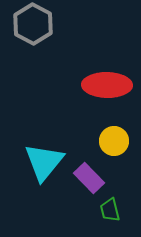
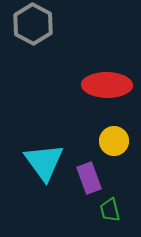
cyan triangle: rotated 15 degrees counterclockwise
purple rectangle: rotated 24 degrees clockwise
